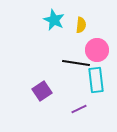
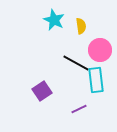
yellow semicircle: moved 1 px down; rotated 14 degrees counterclockwise
pink circle: moved 3 px right
black line: rotated 20 degrees clockwise
